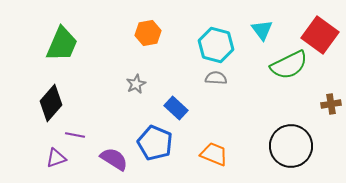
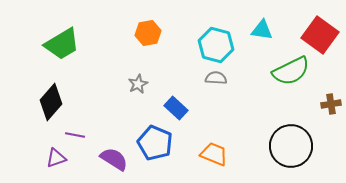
cyan triangle: rotated 45 degrees counterclockwise
green trapezoid: rotated 36 degrees clockwise
green semicircle: moved 2 px right, 6 px down
gray star: moved 2 px right
black diamond: moved 1 px up
